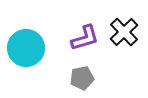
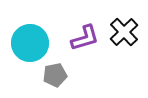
cyan circle: moved 4 px right, 5 px up
gray pentagon: moved 27 px left, 3 px up
